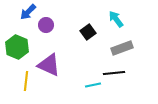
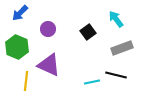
blue arrow: moved 8 px left, 1 px down
purple circle: moved 2 px right, 4 px down
black line: moved 2 px right, 2 px down; rotated 20 degrees clockwise
cyan line: moved 1 px left, 3 px up
